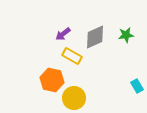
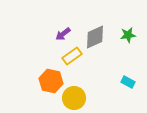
green star: moved 2 px right
yellow rectangle: rotated 66 degrees counterclockwise
orange hexagon: moved 1 px left, 1 px down
cyan rectangle: moved 9 px left, 4 px up; rotated 32 degrees counterclockwise
